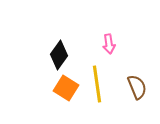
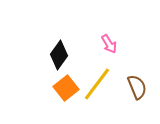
pink arrow: rotated 24 degrees counterclockwise
yellow line: rotated 45 degrees clockwise
orange square: rotated 20 degrees clockwise
